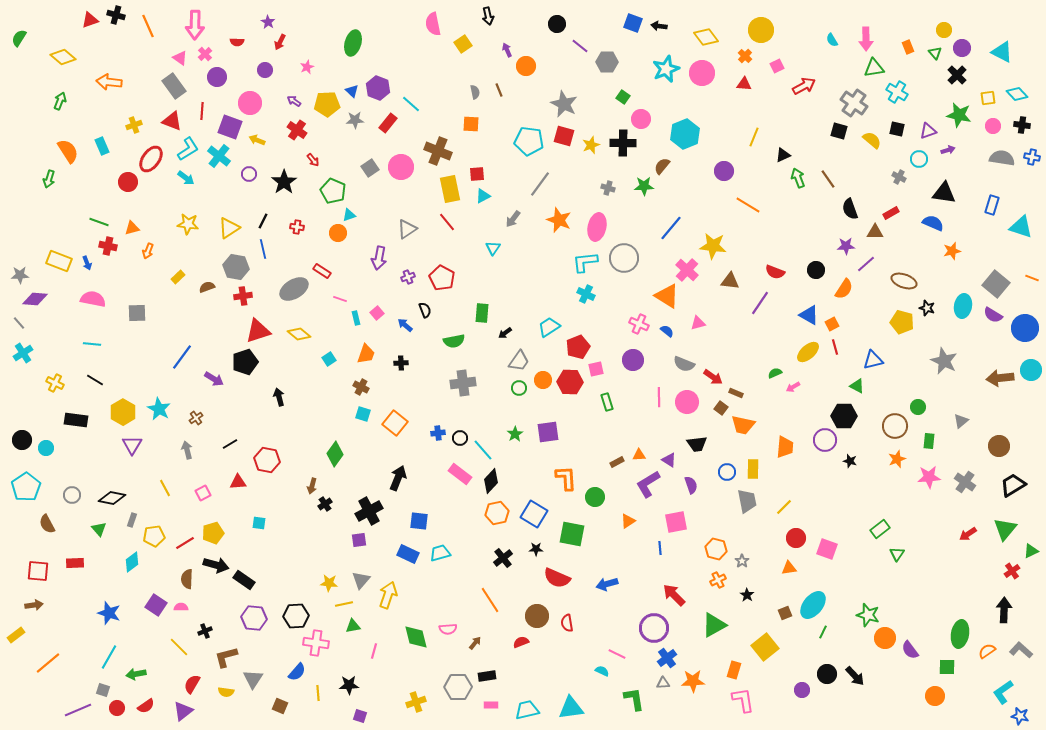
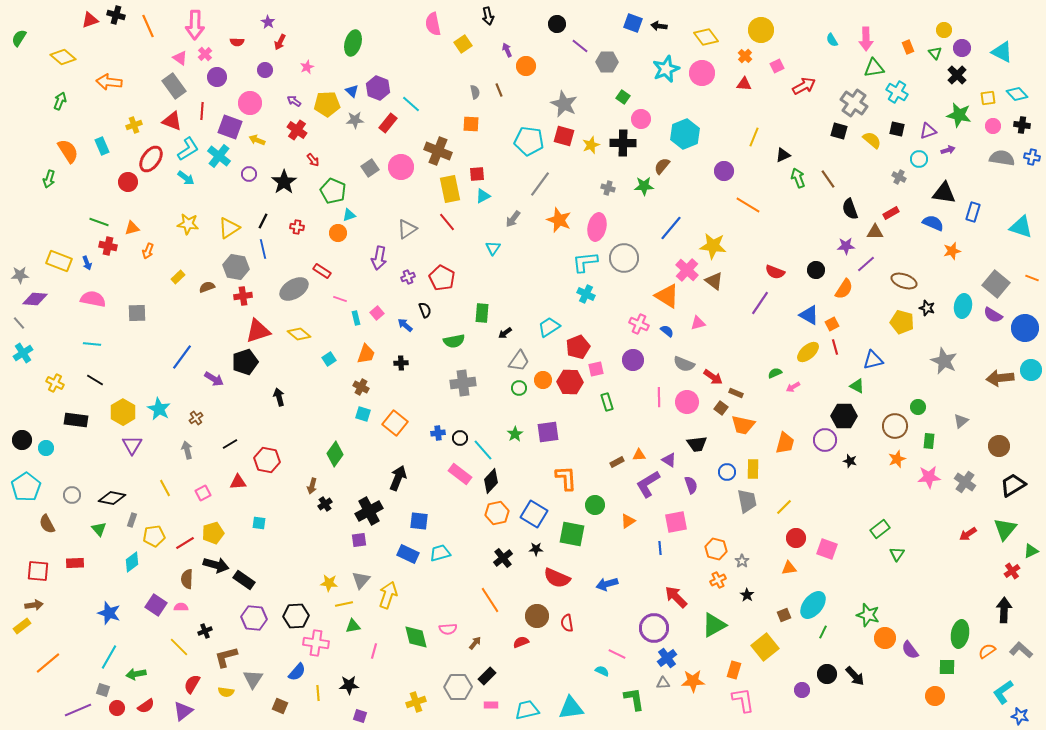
blue rectangle at (992, 205): moved 19 px left, 7 px down
brown triangle at (730, 281): moved 16 px left; rotated 30 degrees clockwise
orange trapezoid at (785, 447): moved 4 px up; rotated 10 degrees clockwise
green circle at (595, 497): moved 8 px down
red arrow at (674, 595): moved 2 px right, 2 px down
brown square at (785, 613): moved 1 px left, 2 px down
yellow rectangle at (16, 635): moved 6 px right, 9 px up
black rectangle at (487, 676): rotated 36 degrees counterclockwise
